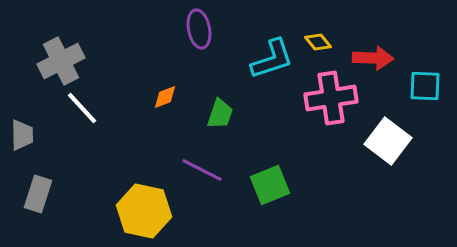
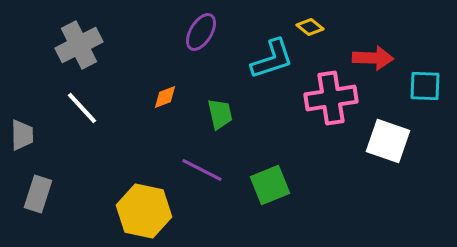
purple ellipse: moved 2 px right, 3 px down; rotated 42 degrees clockwise
yellow diamond: moved 8 px left, 15 px up; rotated 12 degrees counterclockwise
gray cross: moved 18 px right, 16 px up
green trapezoid: rotated 32 degrees counterclockwise
white square: rotated 18 degrees counterclockwise
